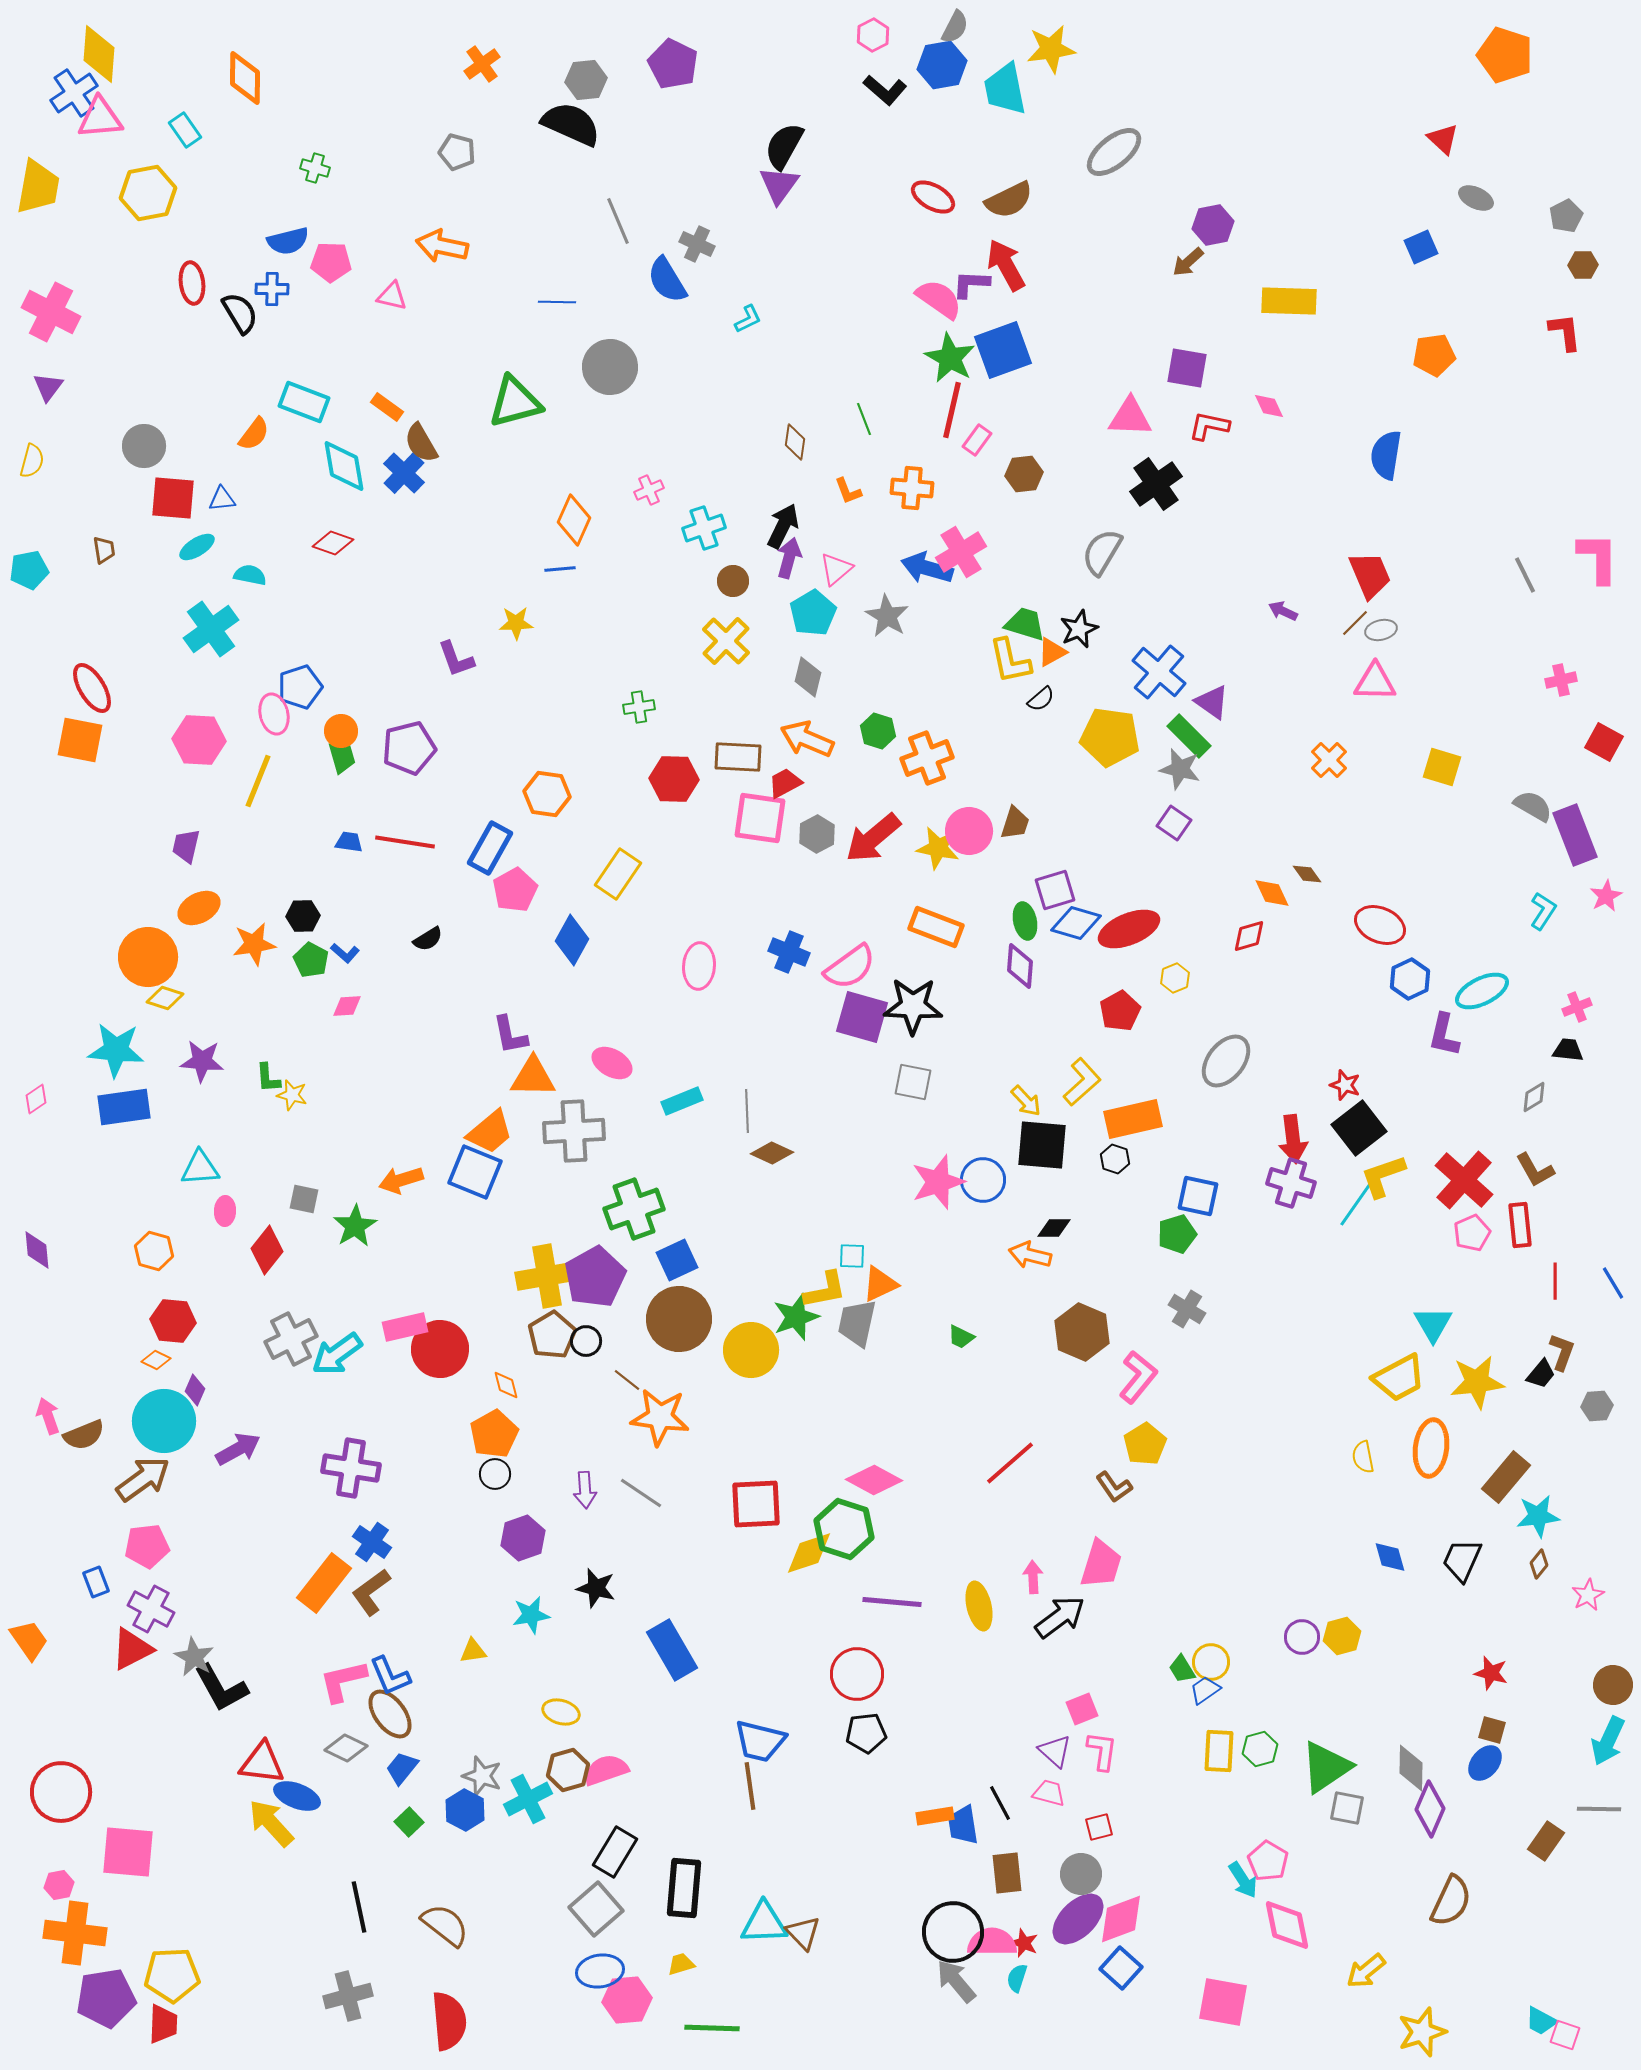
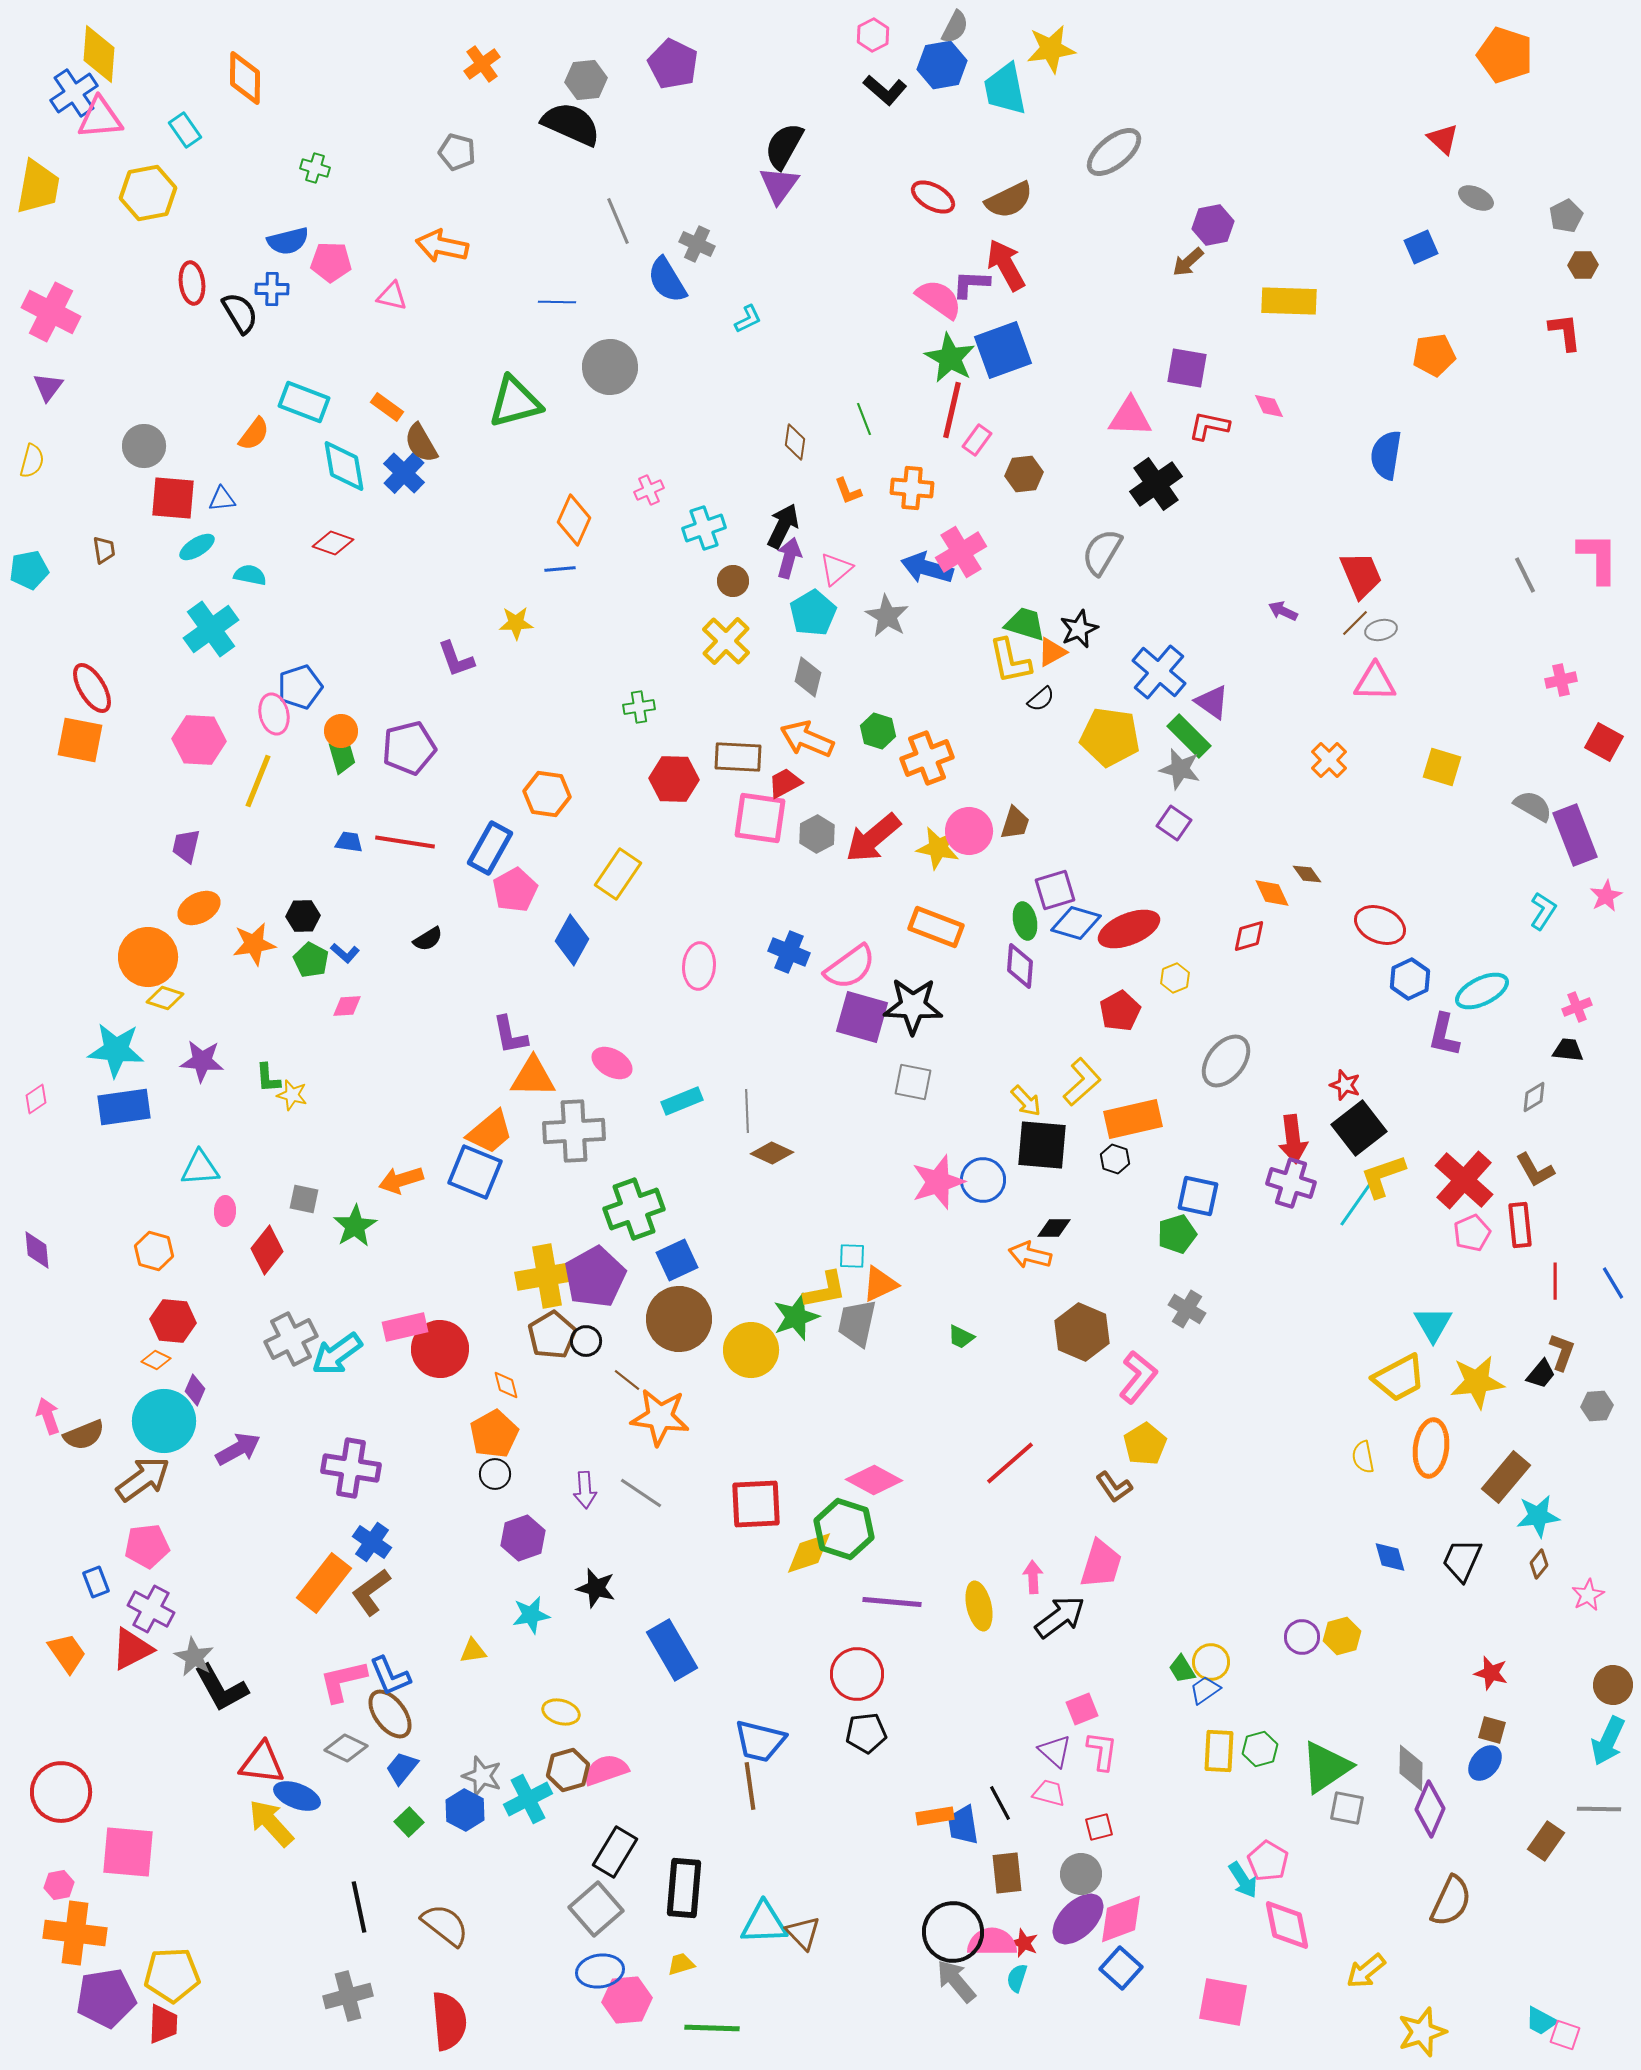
red trapezoid at (1370, 575): moved 9 px left
orange trapezoid at (29, 1640): moved 38 px right, 13 px down
